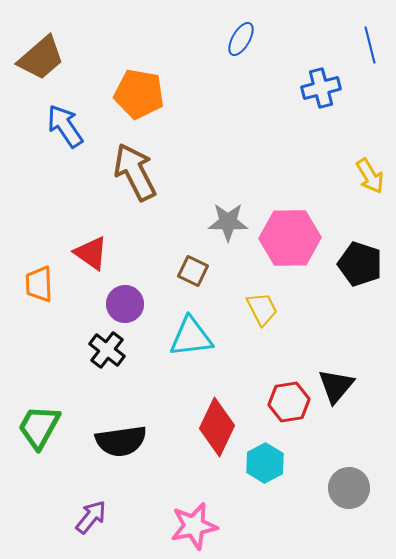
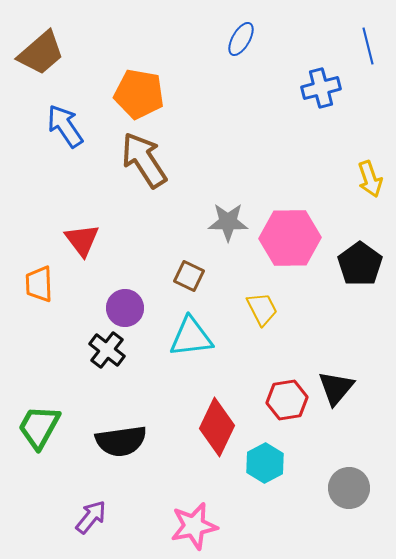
blue line: moved 2 px left, 1 px down
brown trapezoid: moved 5 px up
brown arrow: moved 9 px right, 12 px up; rotated 6 degrees counterclockwise
yellow arrow: moved 3 px down; rotated 12 degrees clockwise
red triangle: moved 9 px left, 13 px up; rotated 18 degrees clockwise
black pentagon: rotated 18 degrees clockwise
brown square: moved 4 px left, 5 px down
purple circle: moved 4 px down
black triangle: moved 2 px down
red hexagon: moved 2 px left, 2 px up
